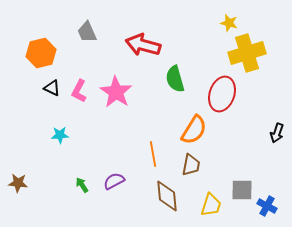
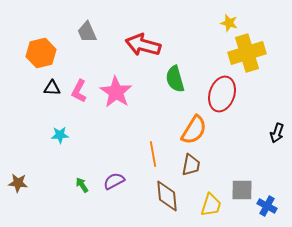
black triangle: rotated 24 degrees counterclockwise
